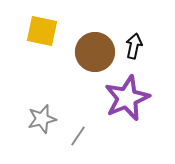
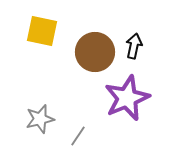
gray star: moved 2 px left
